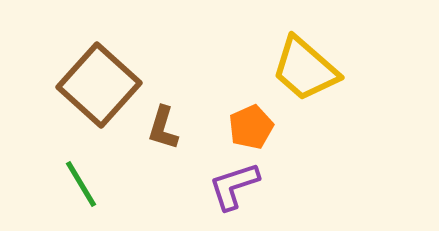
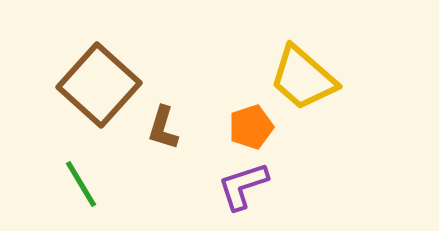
yellow trapezoid: moved 2 px left, 9 px down
orange pentagon: rotated 6 degrees clockwise
purple L-shape: moved 9 px right
